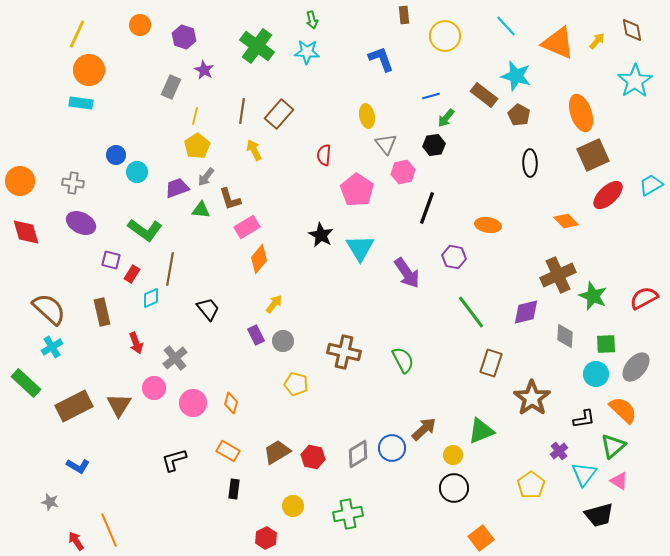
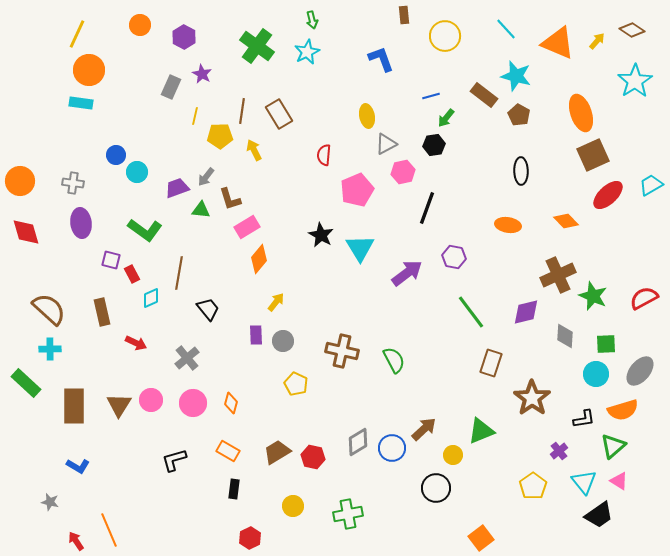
cyan line at (506, 26): moved 3 px down
brown diamond at (632, 30): rotated 45 degrees counterclockwise
purple hexagon at (184, 37): rotated 10 degrees clockwise
cyan star at (307, 52): rotated 30 degrees counterclockwise
purple star at (204, 70): moved 2 px left, 4 px down
brown rectangle at (279, 114): rotated 72 degrees counterclockwise
gray triangle at (386, 144): rotated 40 degrees clockwise
yellow pentagon at (197, 146): moved 23 px right, 10 px up; rotated 30 degrees clockwise
black ellipse at (530, 163): moved 9 px left, 8 px down
pink pentagon at (357, 190): rotated 16 degrees clockwise
purple ellipse at (81, 223): rotated 56 degrees clockwise
orange ellipse at (488, 225): moved 20 px right
brown line at (170, 269): moved 9 px right, 4 px down
purple arrow at (407, 273): rotated 92 degrees counterclockwise
red rectangle at (132, 274): rotated 60 degrees counterclockwise
yellow arrow at (274, 304): moved 2 px right, 2 px up
purple rectangle at (256, 335): rotated 24 degrees clockwise
red arrow at (136, 343): rotated 45 degrees counterclockwise
cyan cross at (52, 347): moved 2 px left, 2 px down; rotated 30 degrees clockwise
brown cross at (344, 352): moved 2 px left, 1 px up
gray cross at (175, 358): moved 12 px right
green semicircle at (403, 360): moved 9 px left
gray ellipse at (636, 367): moved 4 px right, 4 px down
yellow pentagon at (296, 384): rotated 10 degrees clockwise
pink circle at (154, 388): moved 3 px left, 12 px down
brown rectangle at (74, 406): rotated 63 degrees counterclockwise
orange semicircle at (623, 410): rotated 120 degrees clockwise
gray diamond at (358, 454): moved 12 px up
cyan triangle at (584, 474): moved 8 px down; rotated 16 degrees counterclockwise
yellow pentagon at (531, 485): moved 2 px right, 1 px down
black circle at (454, 488): moved 18 px left
black trapezoid at (599, 515): rotated 20 degrees counterclockwise
red hexagon at (266, 538): moved 16 px left
